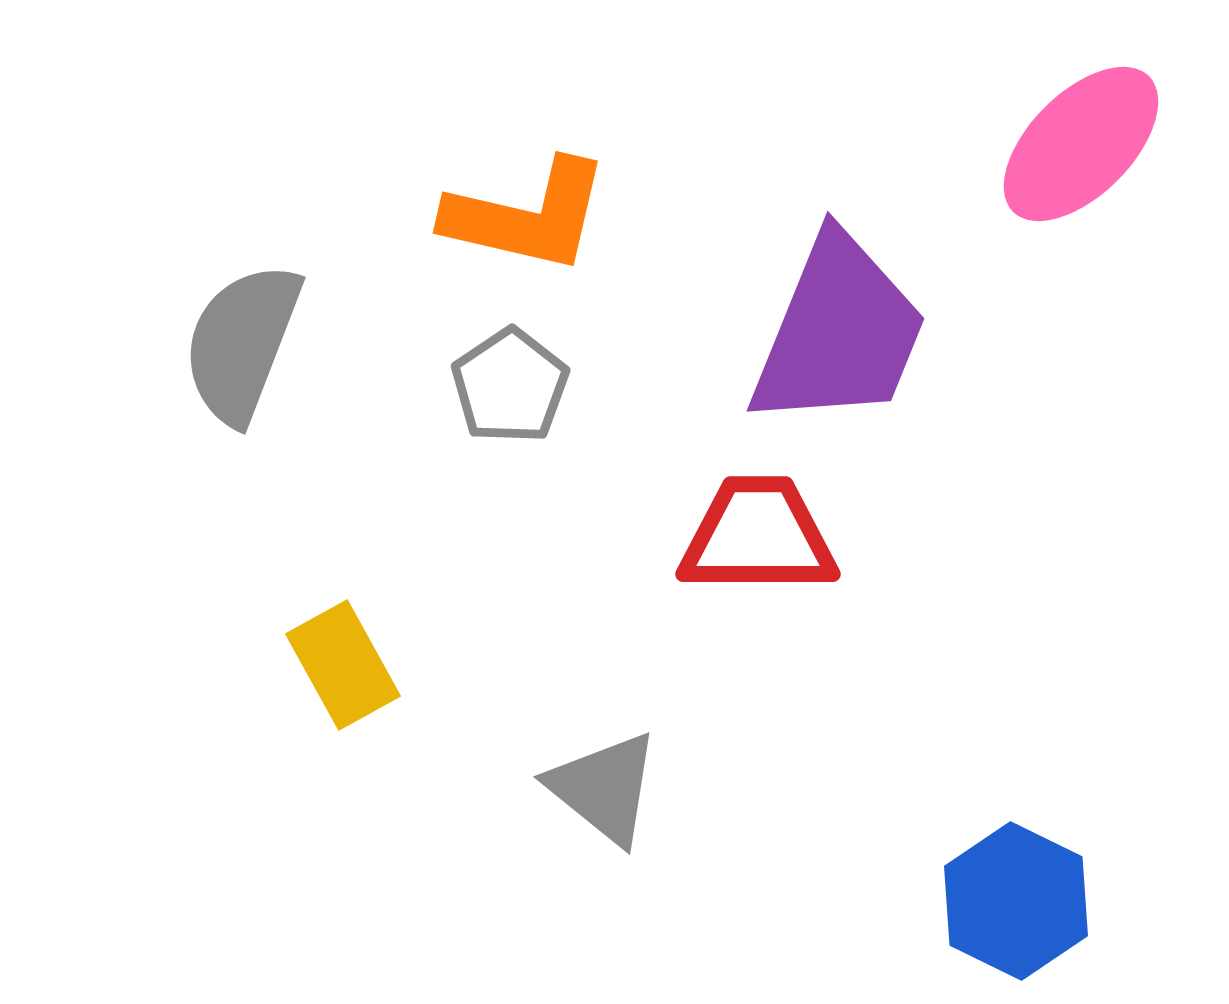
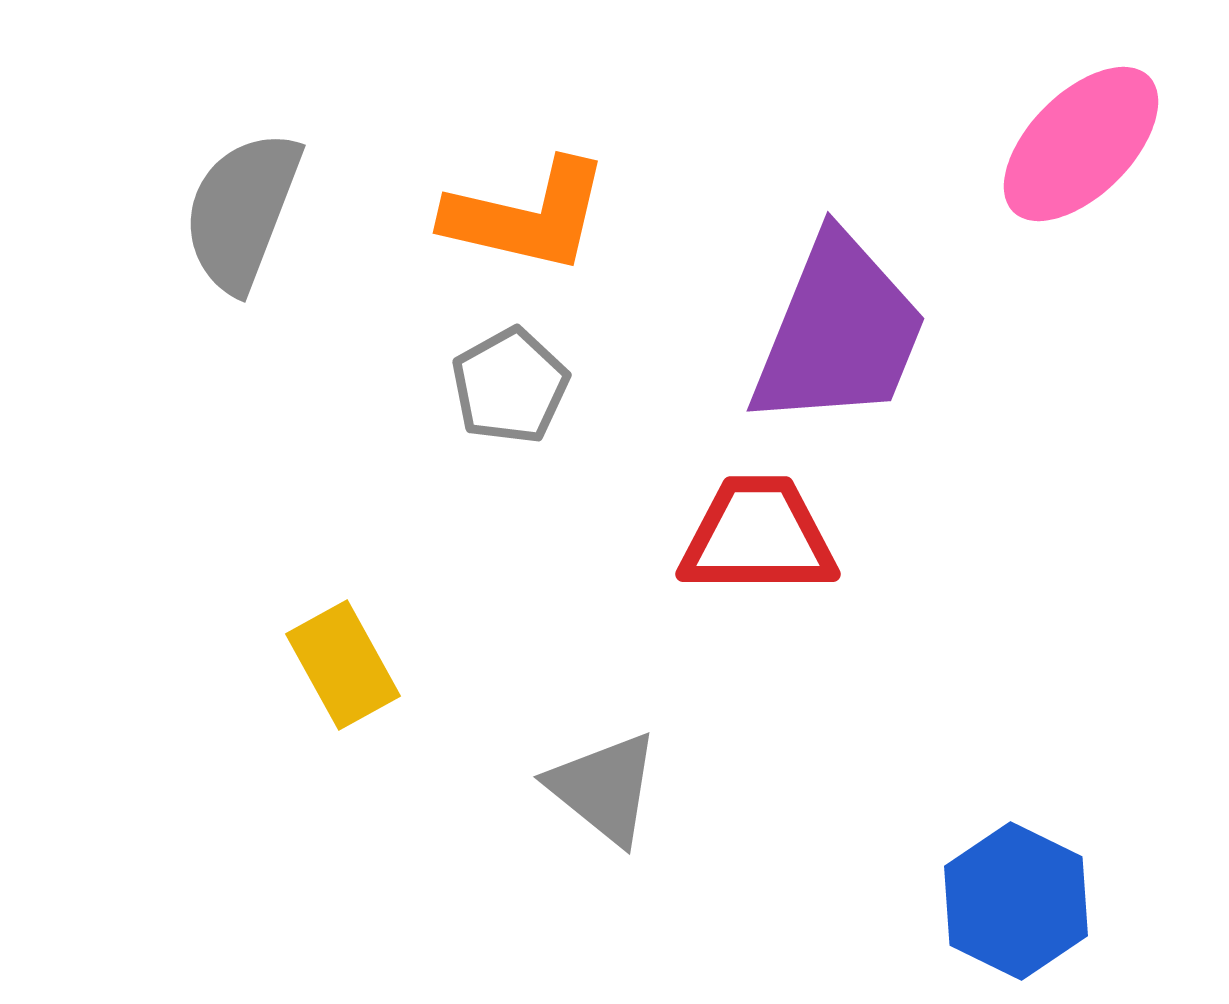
gray semicircle: moved 132 px up
gray pentagon: rotated 5 degrees clockwise
